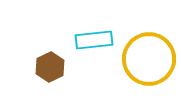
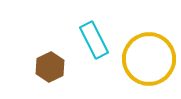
cyan rectangle: rotated 69 degrees clockwise
